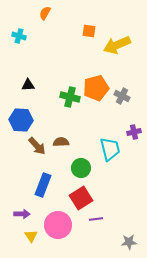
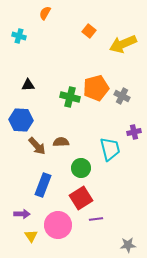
orange square: rotated 32 degrees clockwise
yellow arrow: moved 6 px right, 1 px up
gray star: moved 1 px left, 3 px down
